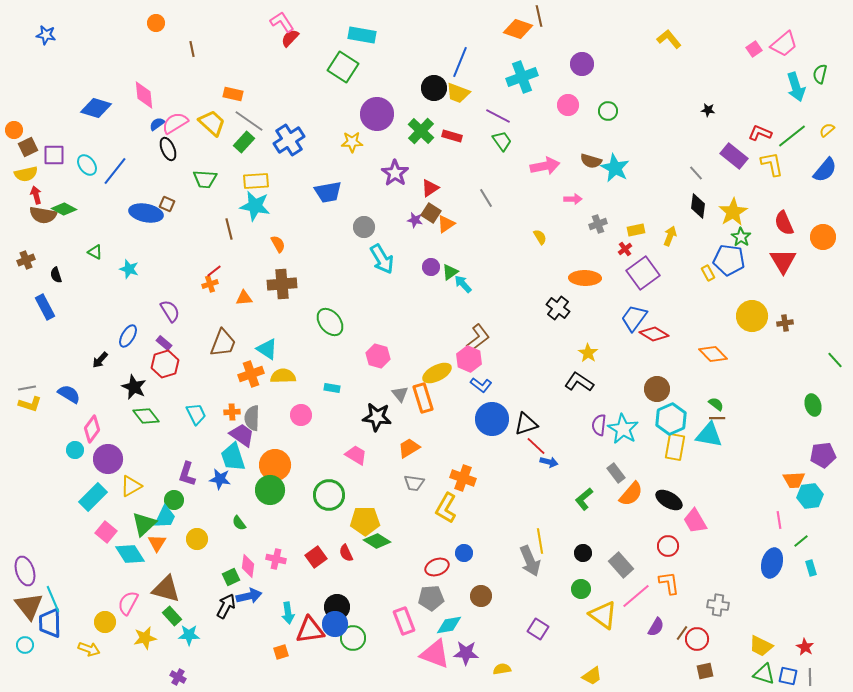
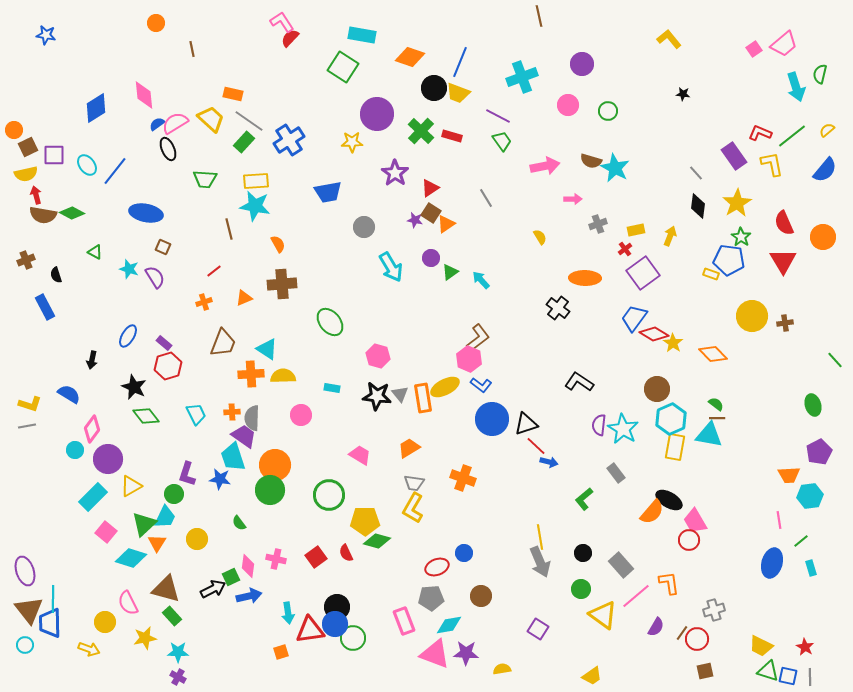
orange diamond at (518, 29): moved 108 px left, 28 px down
blue diamond at (96, 108): rotated 48 degrees counterclockwise
black star at (708, 110): moved 25 px left, 16 px up
yellow trapezoid at (212, 123): moved 1 px left, 4 px up
purple rectangle at (734, 156): rotated 16 degrees clockwise
brown square at (167, 204): moved 4 px left, 43 px down
green diamond at (64, 209): moved 8 px right, 4 px down
yellow star at (733, 212): moved 4 px right, 9 px up
cyan arrow at (382, 259): moved 9 px right, 8 px down
purple circle at (431, 267): moved 9 px up
yellow rectangle at (708, 273): moved 3 px right, 1 px down; rotated 42 degrees counterclockwise
orange cross at (210, 284): moved 6 px left, 18 px down
cyan arrow at (463, 284): moved 18 px right, 4 px up
orange triangle at (244, 298): rotated 18 degrees counterclockwise
purple semicircle at (170, 311): moved 15 px left, 34 px up
yellow star at (588, 353): moved 85 px right, 10 px up
black arrow at (100, 360): moved 8 px left; rotated 30 degrees counterclockwise
red hexagon at (165, 364): moved 3 px right, 2 px down
yellow ellipse at (437, 373): moved 8 px right, 14 px down
orange cross at (251, 374): rotated 15 degrees clockwise
gray line at (27, 388): moved 38 px down
orange rectangle at (423, 398): rotated 8 degrees clockwise
black star at (377, 417): moved 21 px up
purple trapezoid at (242, 435): moved 2 px right, 1 px down
pink trapezoid at (356, 455): moved 4 px right
purple pentagon at (823, 455): moved 4 px left, 3 px up; rotated 20 degrees counterclockwise
orange trapezoid at (794, 480): moved 5 px left, 5 px up
orange semicircle at (631, 494): moved 21 px right, 18 px down
green circle at (174, 500): moved 6 px up
yellow L-shape at (446, 508): moved 33 px left
green diamond at (377, 541): rotated 16 degrees counterclockwise
yellow line at (540, 541): moved 4 px up
red circle at (668, 546): moved 21 px right, 6 px up
cyan diamond at (130, 554): moved 1 px right, 4 px down; rotated 40 degrees counterclockwise
gray arrow at (530, 561): moved 10 px right, 1 px down
cyan line at (53, 599): rotated 24 degrees clockwise
pink semicircle at (128, 603): rotated 55 degrees counterclockwise
gray cross at (718, 605): moved 4 px left, 5 px down; rotated 25 degrees counterclockwise
brown triangle at (29, 606): moved 4 px down
black arrow at (226, 606): moved 13 px left, 17 px up; rotated 35 degrees clockwise
cyan star at (189, 635): moved 11 px left, 17 px down
green triangle at (764, 674): moved 4 px right, 3 px up
